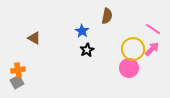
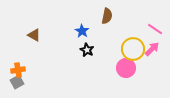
pink line: moved 2 px right
brown triangle: moved 3 px up
black star: rotated 16 degrees counterclockwise
pink circle: moved 3 px left
